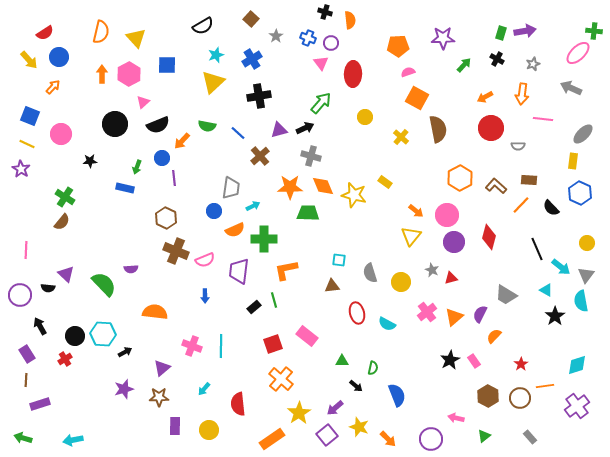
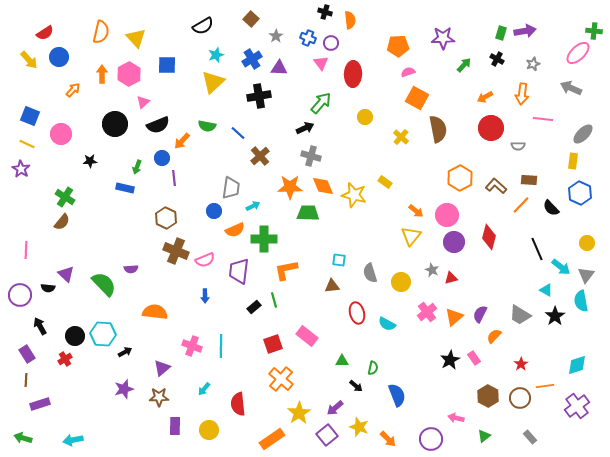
orange arrow at (53, 87): moved 20 px right, 3 px down
purple triangle at (279, 130): moved 62 px up; rotated 18 degrees clockwise
gray trapezoid at (506, 295): moved 14 px right, 20 px down
pink rectangle at (474, 361): moved 3 px up
